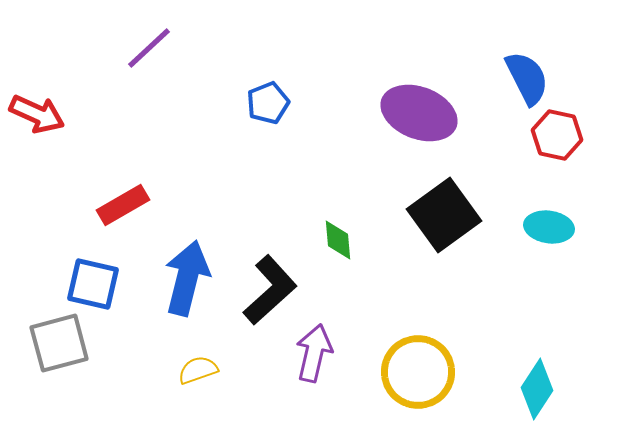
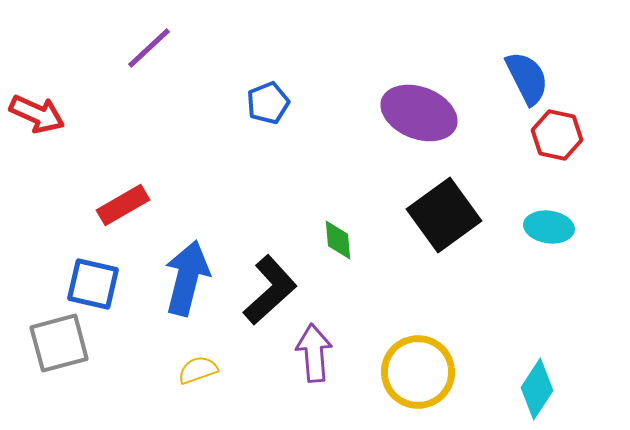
purple arrow: rotated 18 degrees counterclockwise
